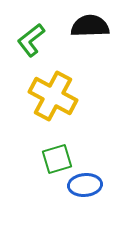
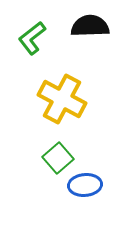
green L-shape: moved 1 px right, 2 px up
yellow cross: moved 9 px right, 3 px down
green square: moved 1 px right, 1 px up; rotated 24 degrees counterclockwise
